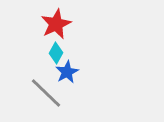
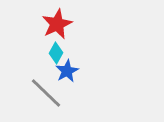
red star: moved 1 px right
blue star: moved 1 px up
